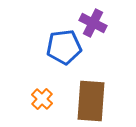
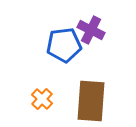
purple cross: moved 2 px left, 7 px down
blue pentagon: moved 2 px up
